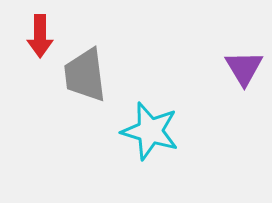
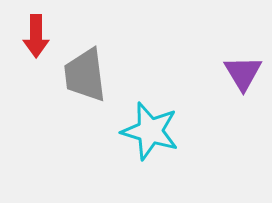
red arrow: moved 4 px left
purple triangle: moved 1 px left, 5 px down
